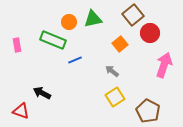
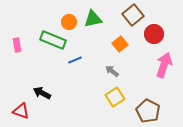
red circle: moved 4 px right, 1 px down
